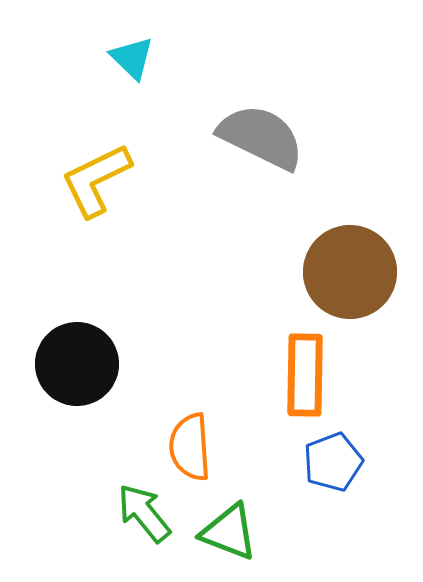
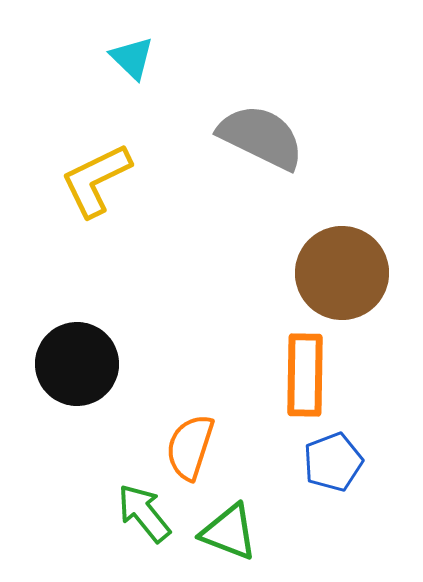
brown circle: moved 8 px left, 1 px down
orange semicircle: rotated 22 degrees clockwise
